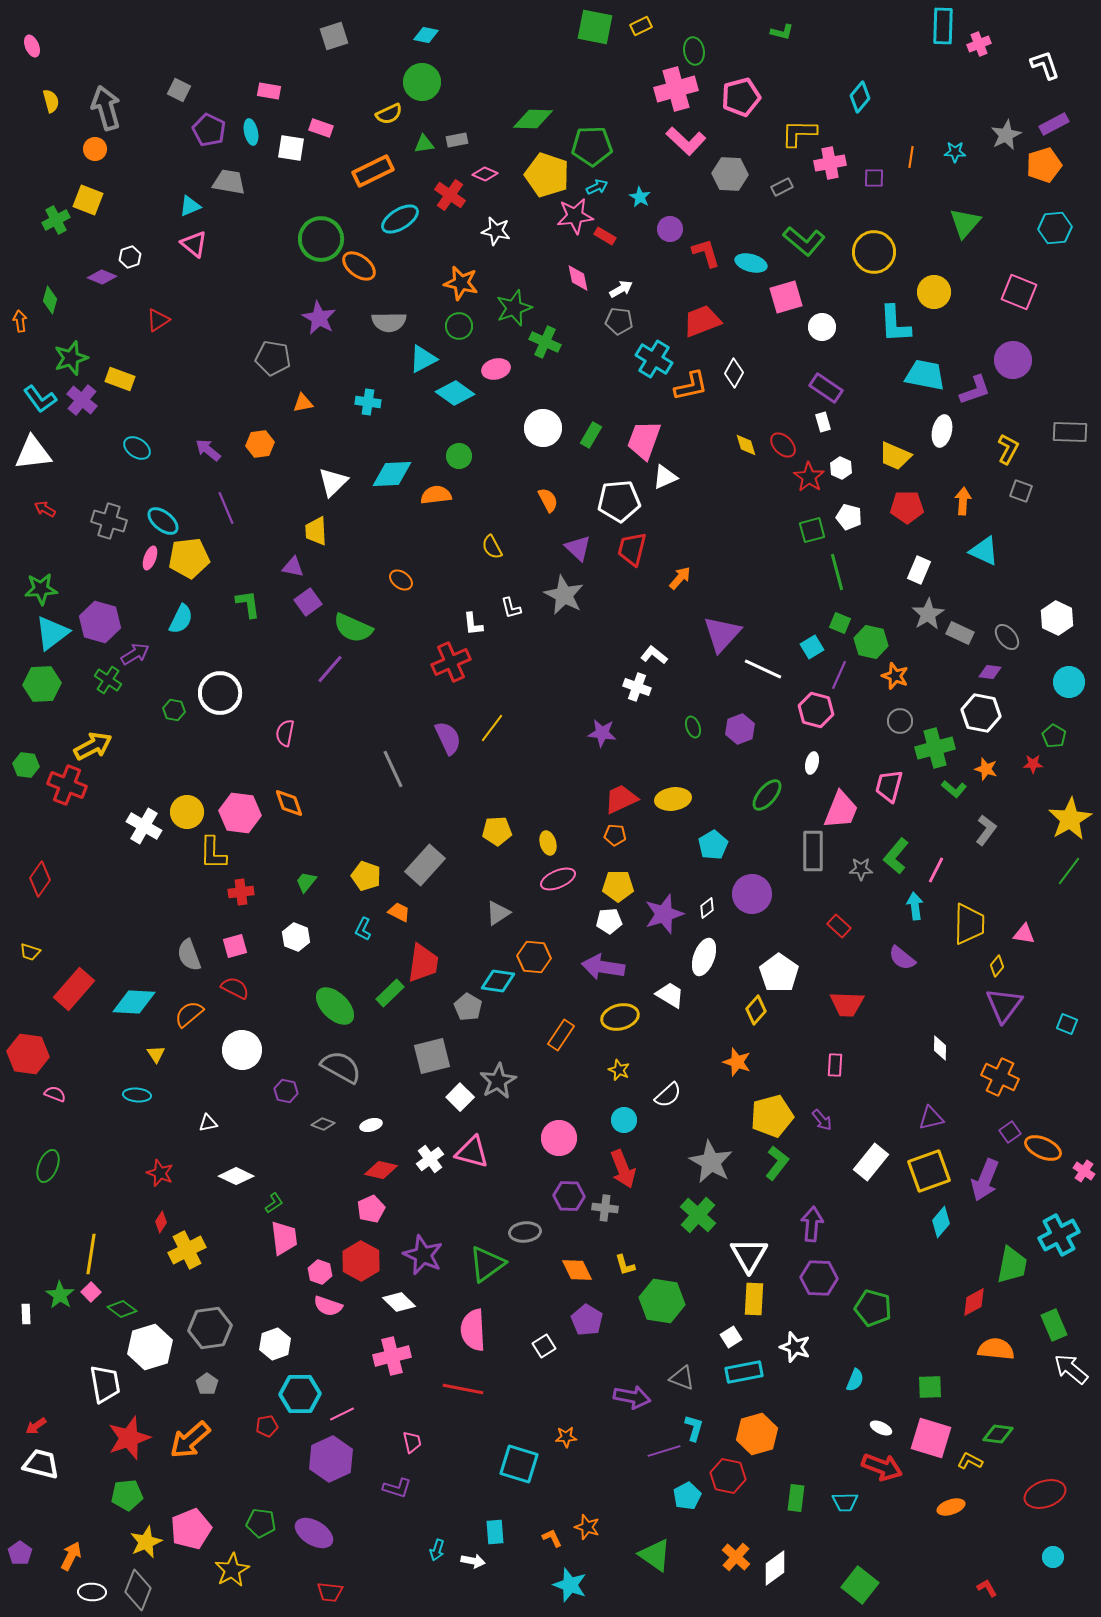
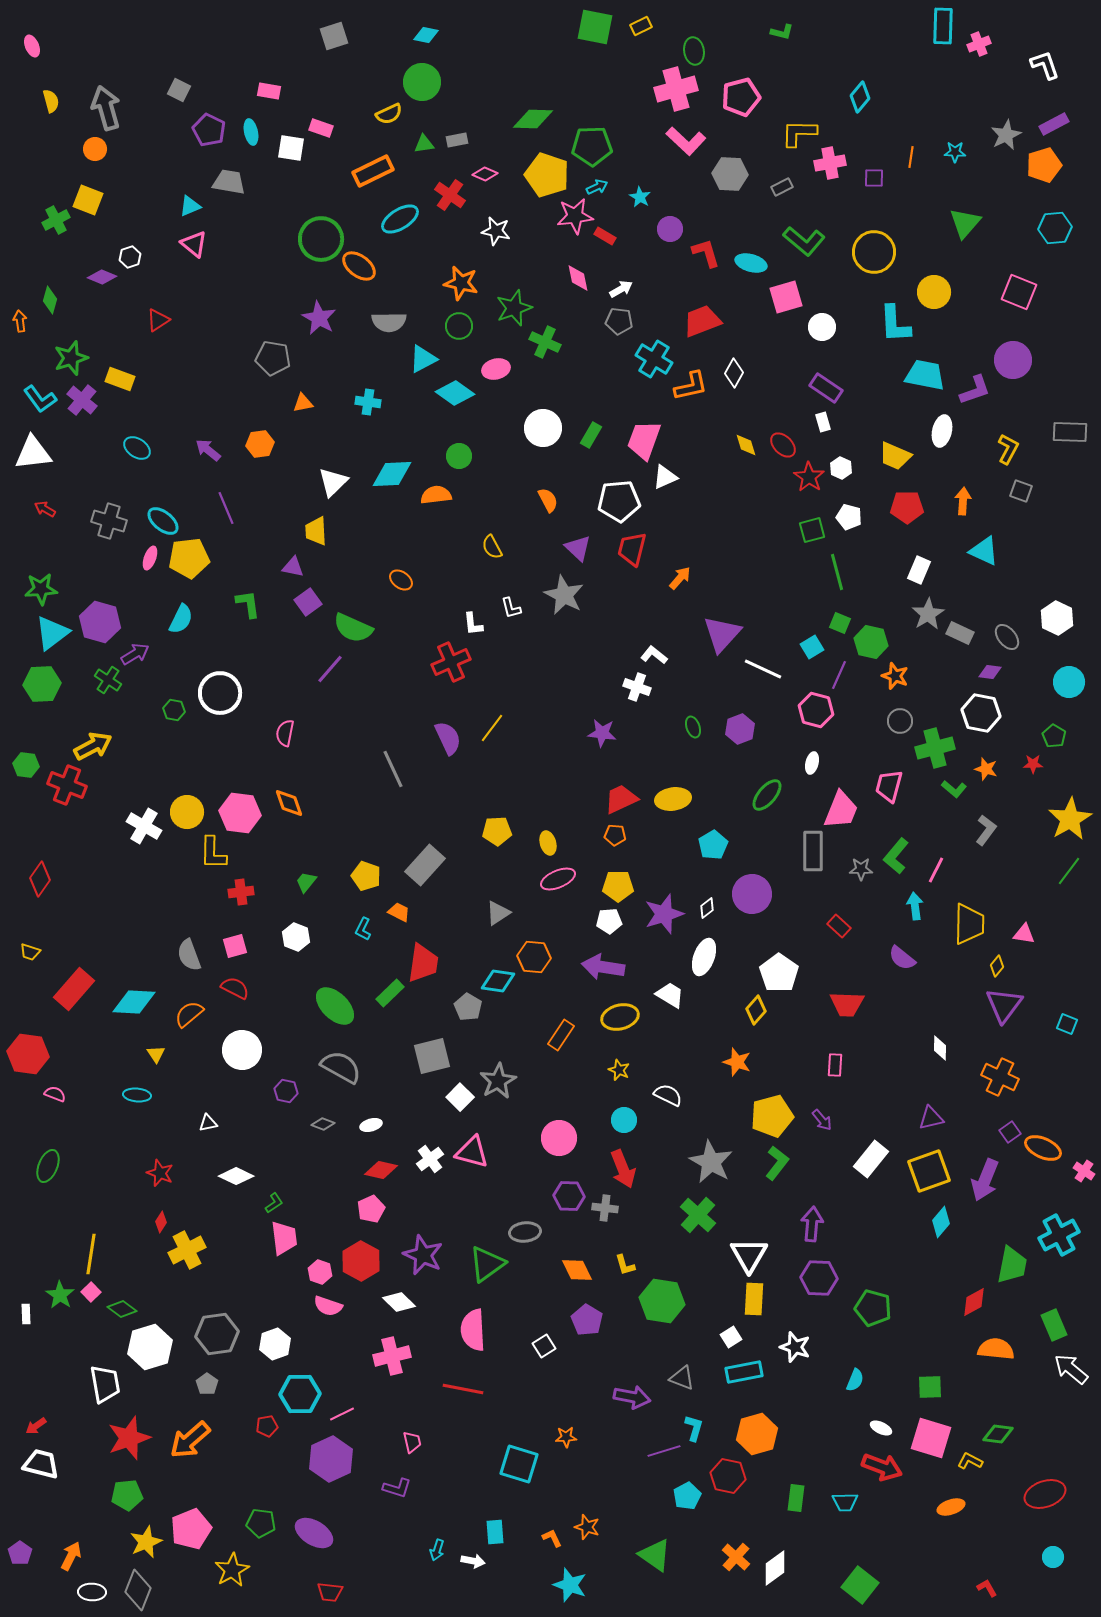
white semicircle at (668, 1095): rotated 112 degrees counterclockwise
white rectangle at (871, 1162): moved 3 px up
gray hexagon at (210, 1328): moved 7 px right, 6 px down
